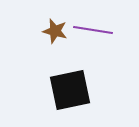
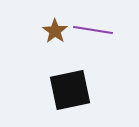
brown star: rotated 20 degrees clockwise
